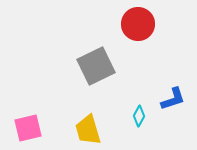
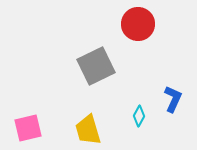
blue L-shape: rotated 48 degrees counterclockwise
